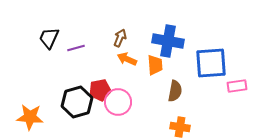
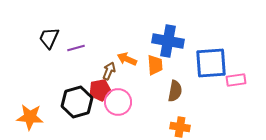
brown arrow: moved 11 px left, 33 px down
pink rectangle: moved 1 px left, 6 px up
